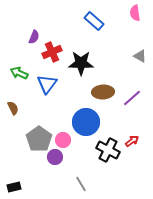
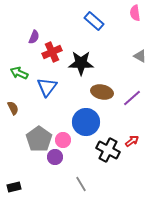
blue triangle: moved 3 px down
brown ellipse: moved 1 px left; rotated 15 degrees clockwise
